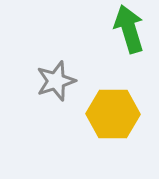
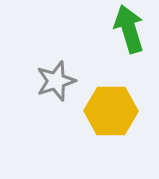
yellow hexagon: moved 2 px left, 3 px up
